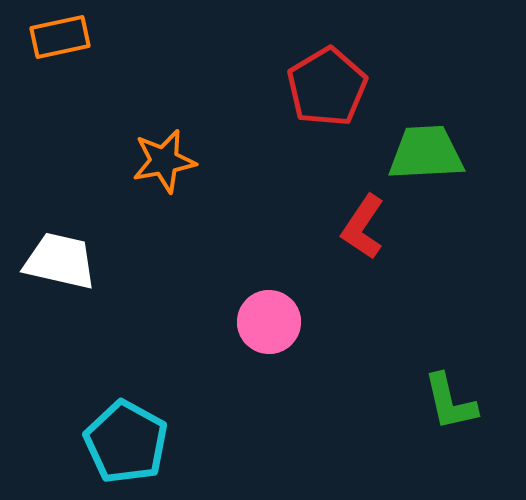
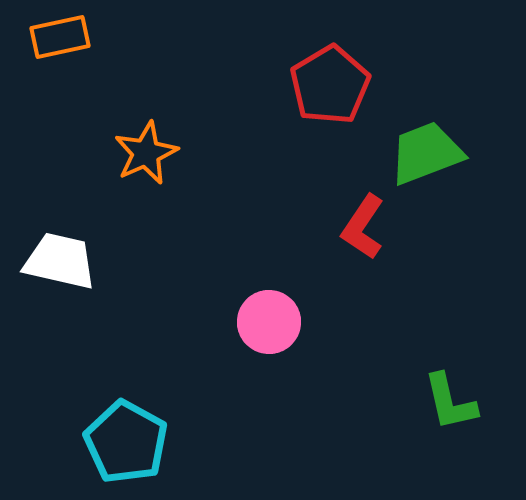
red pentagon: moved 3 px right, 2 px up
green trapezoid: rotated 18 degrees counterclockwise
orange star: moved 18 px left, 8 px up; rotated 14 degrees counterclockwise
